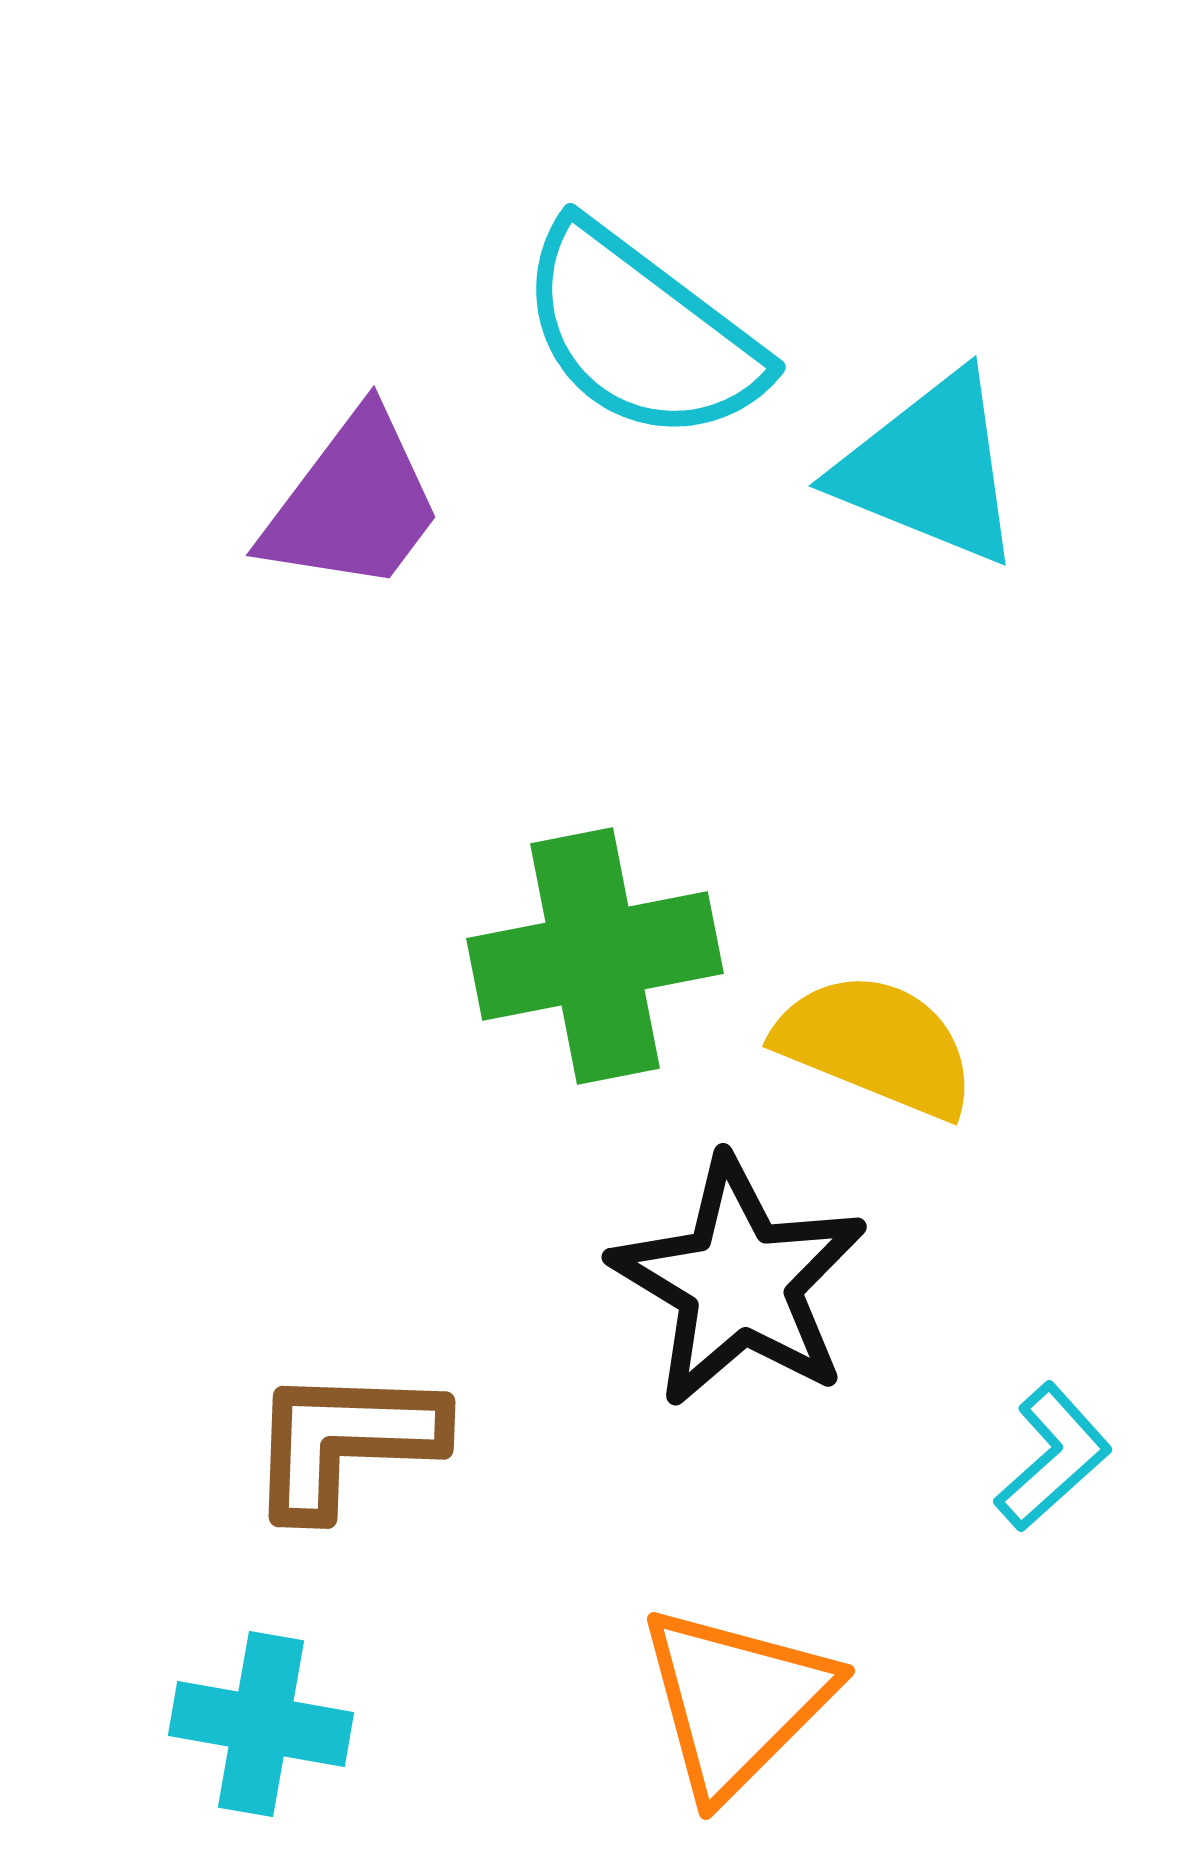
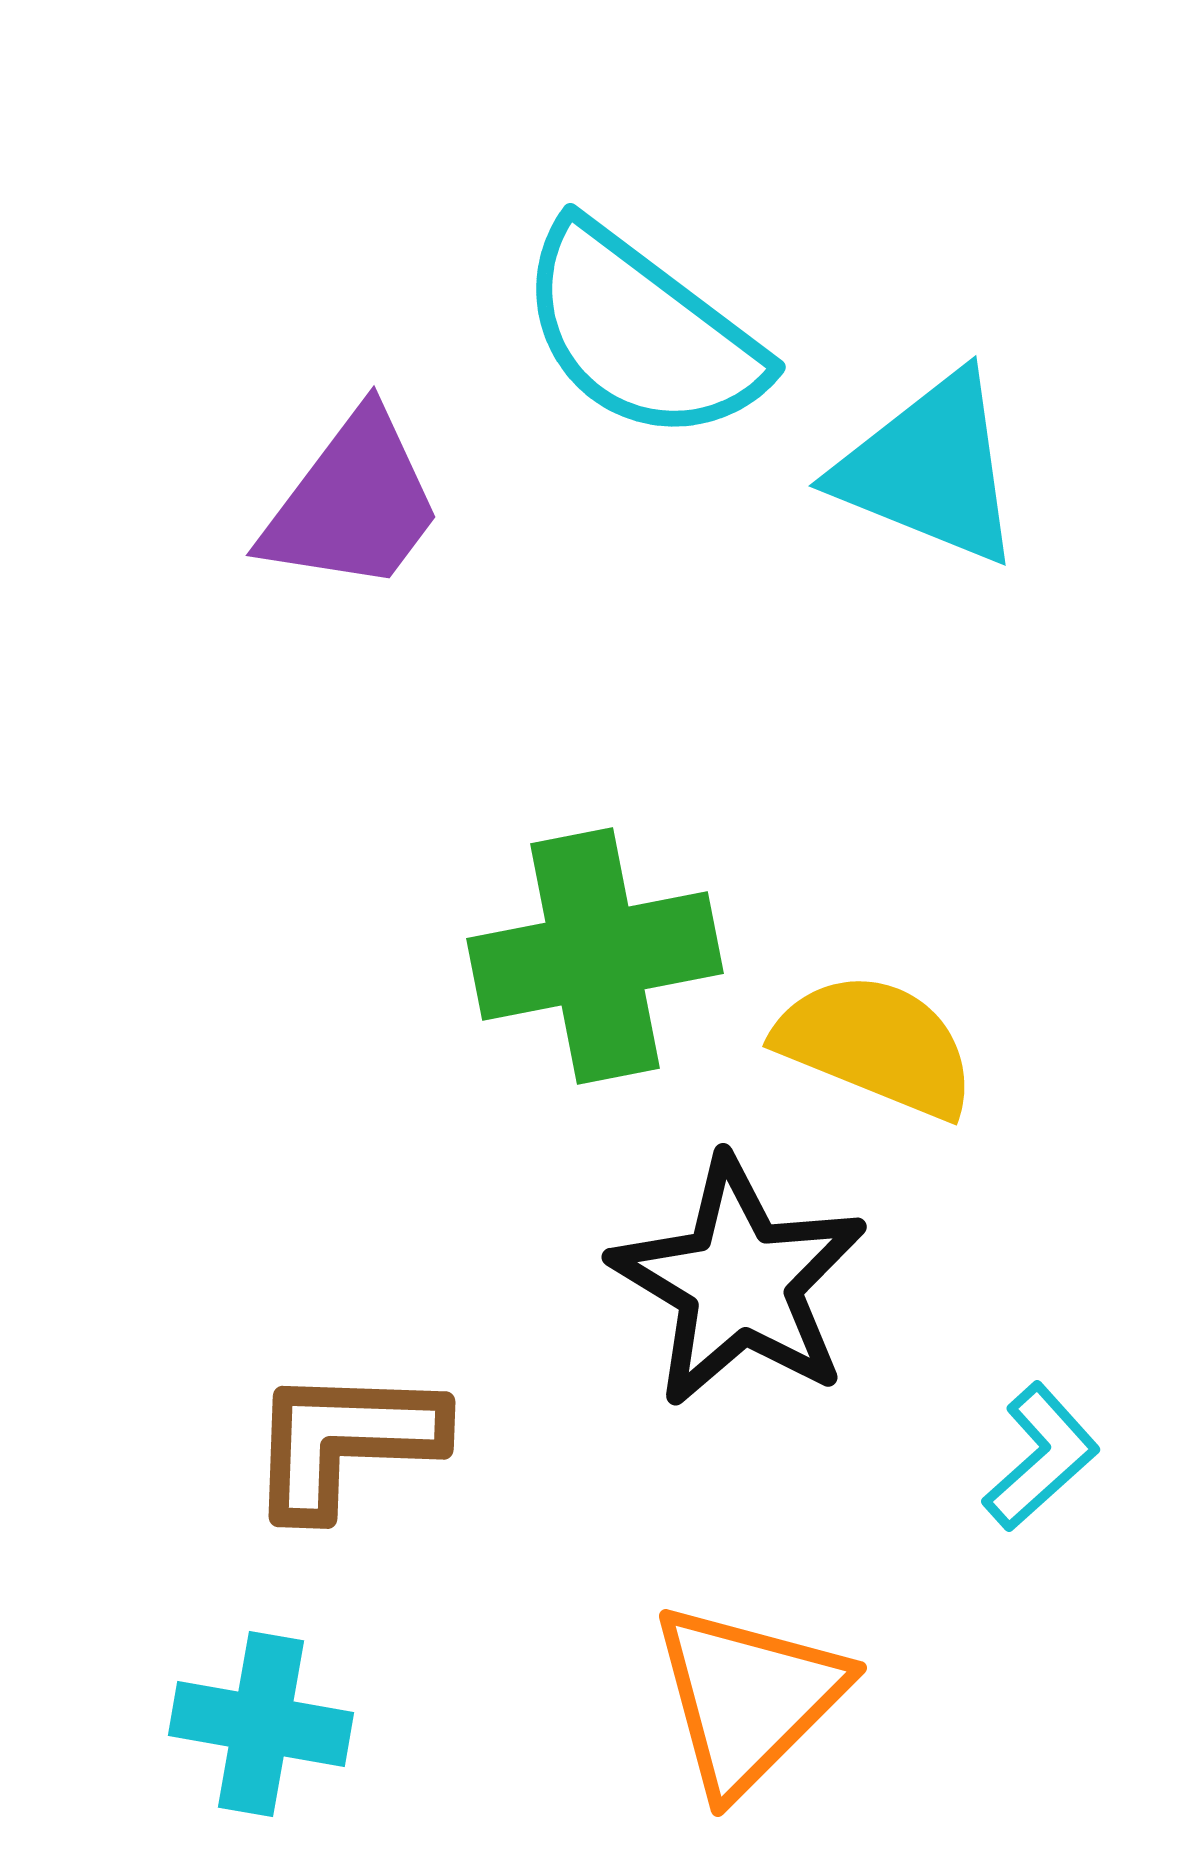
cyan L-shape: moved 12 px left
orange triangle: moved 12 px right, 3 px up
